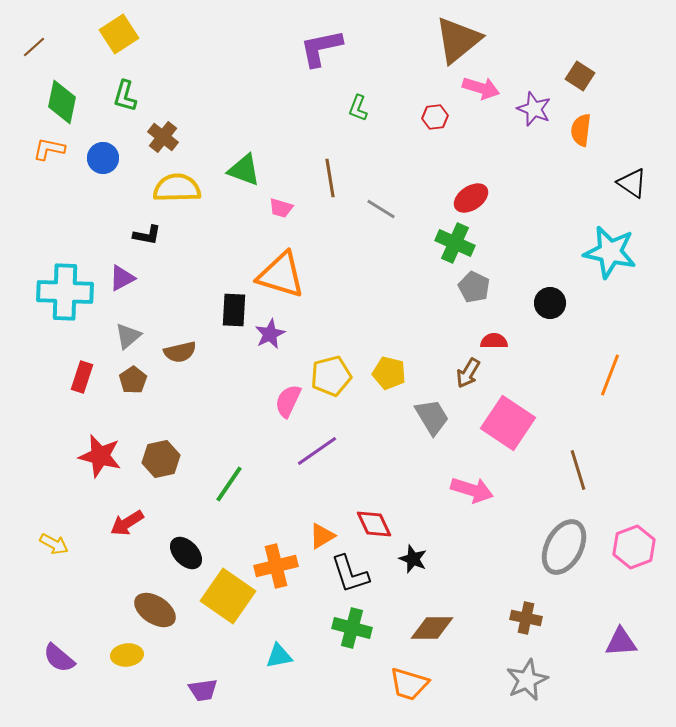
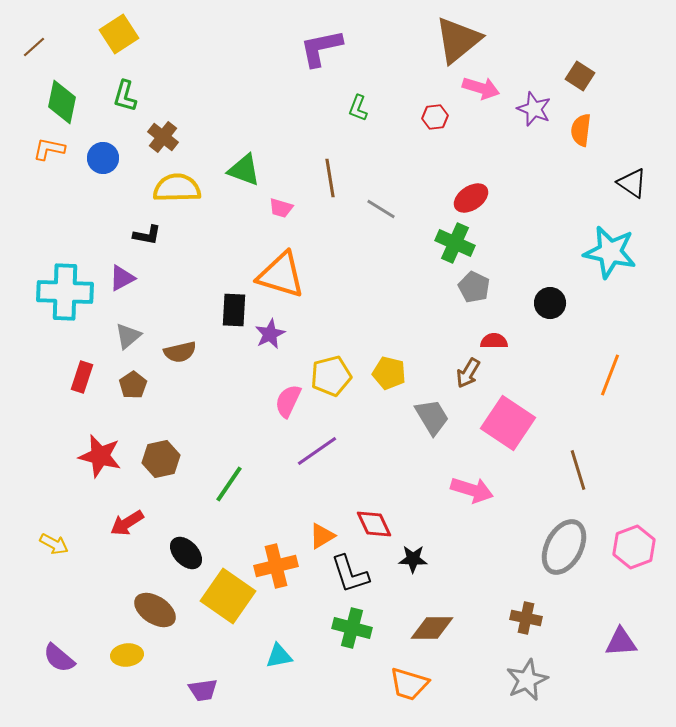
brown pentagon at (133, 380): moved 5 px down
black star at (413, 559): rotated 20 degrees counterclockwise
